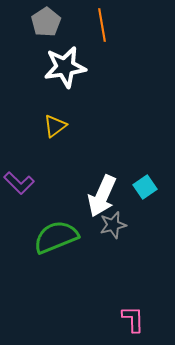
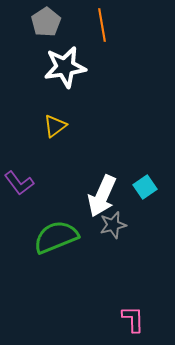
purple L-shape: rotated 8 degrees clockwise
